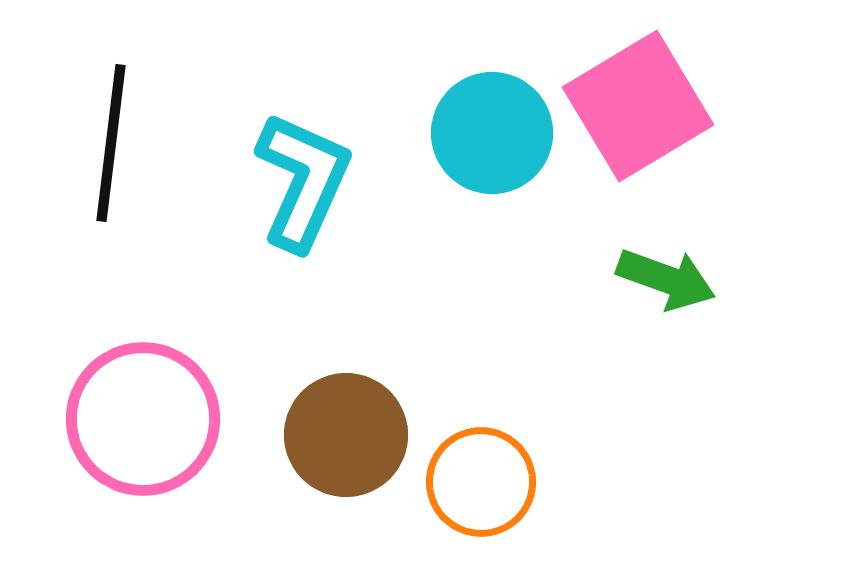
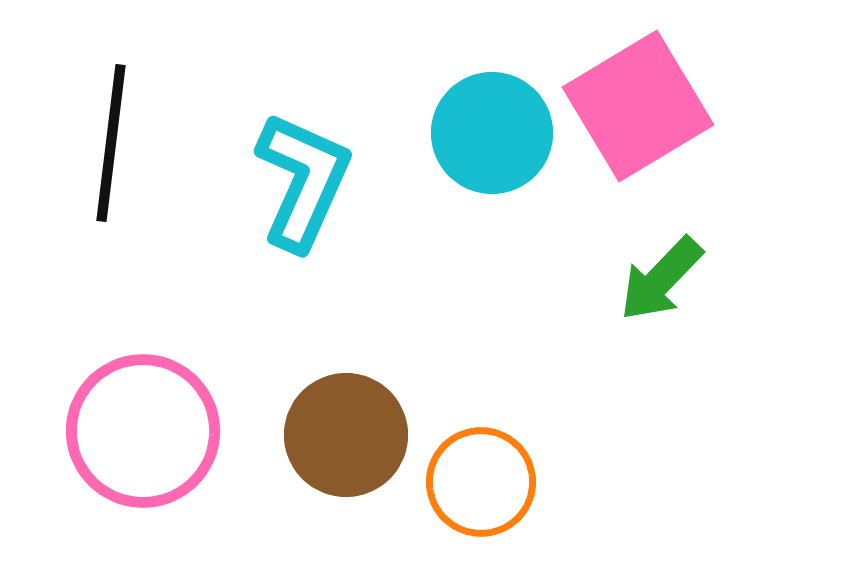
green arrow: moved 5 px left; rotated 114 degrees clockwise
pink circle: moved 12 px down
